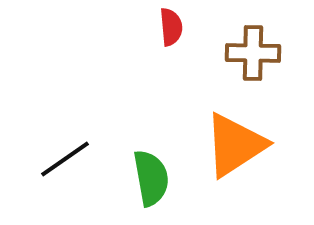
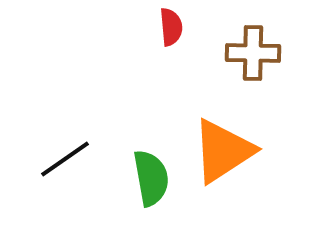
orange triangle: moved 12 px left, 6 px down
